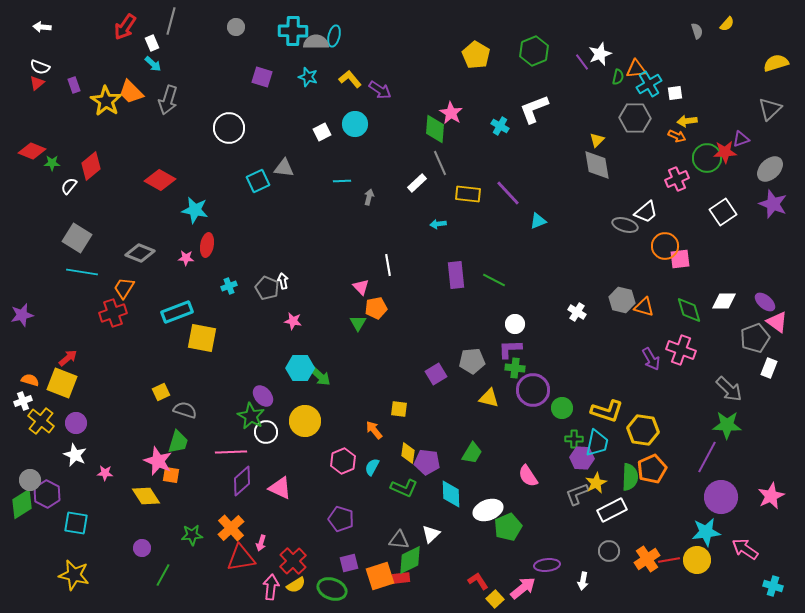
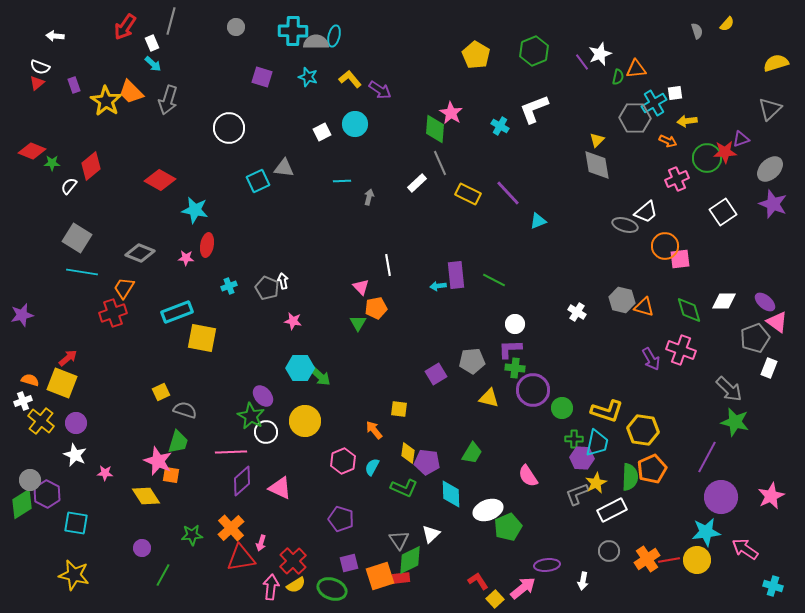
white arrow at (42, 27): moved 13 px right, 9 px down
cyan cross at (649, 84): moved 5 px right, 19 px down
orange arrow at (677, 136): moved 9 px left, 5 px down
yellow rectangle at (468, 194): rotated 20 degrees clockwise
cyan arrow at (438, 224): moved 62 px down
green star at (727, 425): moved 8 px right, 3 px up; rotated 12 degrees clockwise
gray triangle at (399, 540): rotated 50 degrees clockwise
